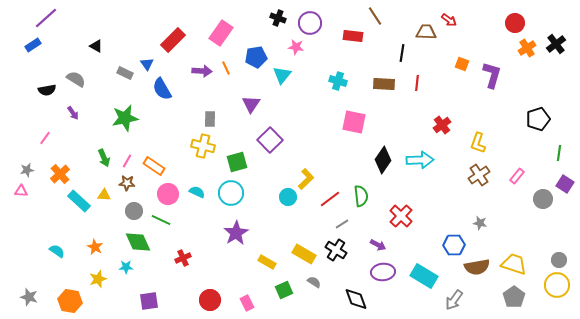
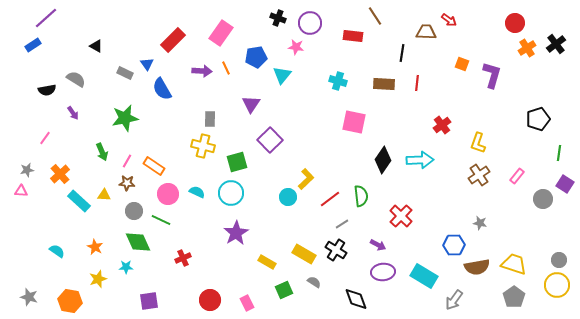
green arrow at (104, 158): moved 2 px left, 6 px up
